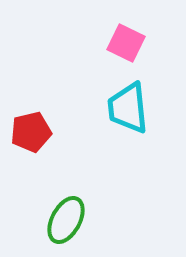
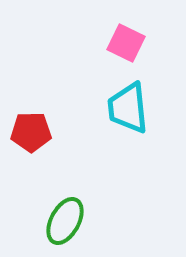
red pentagon: rotated 12 degrees clockwise
green ellipse: moved 1 px left, 1 px down
